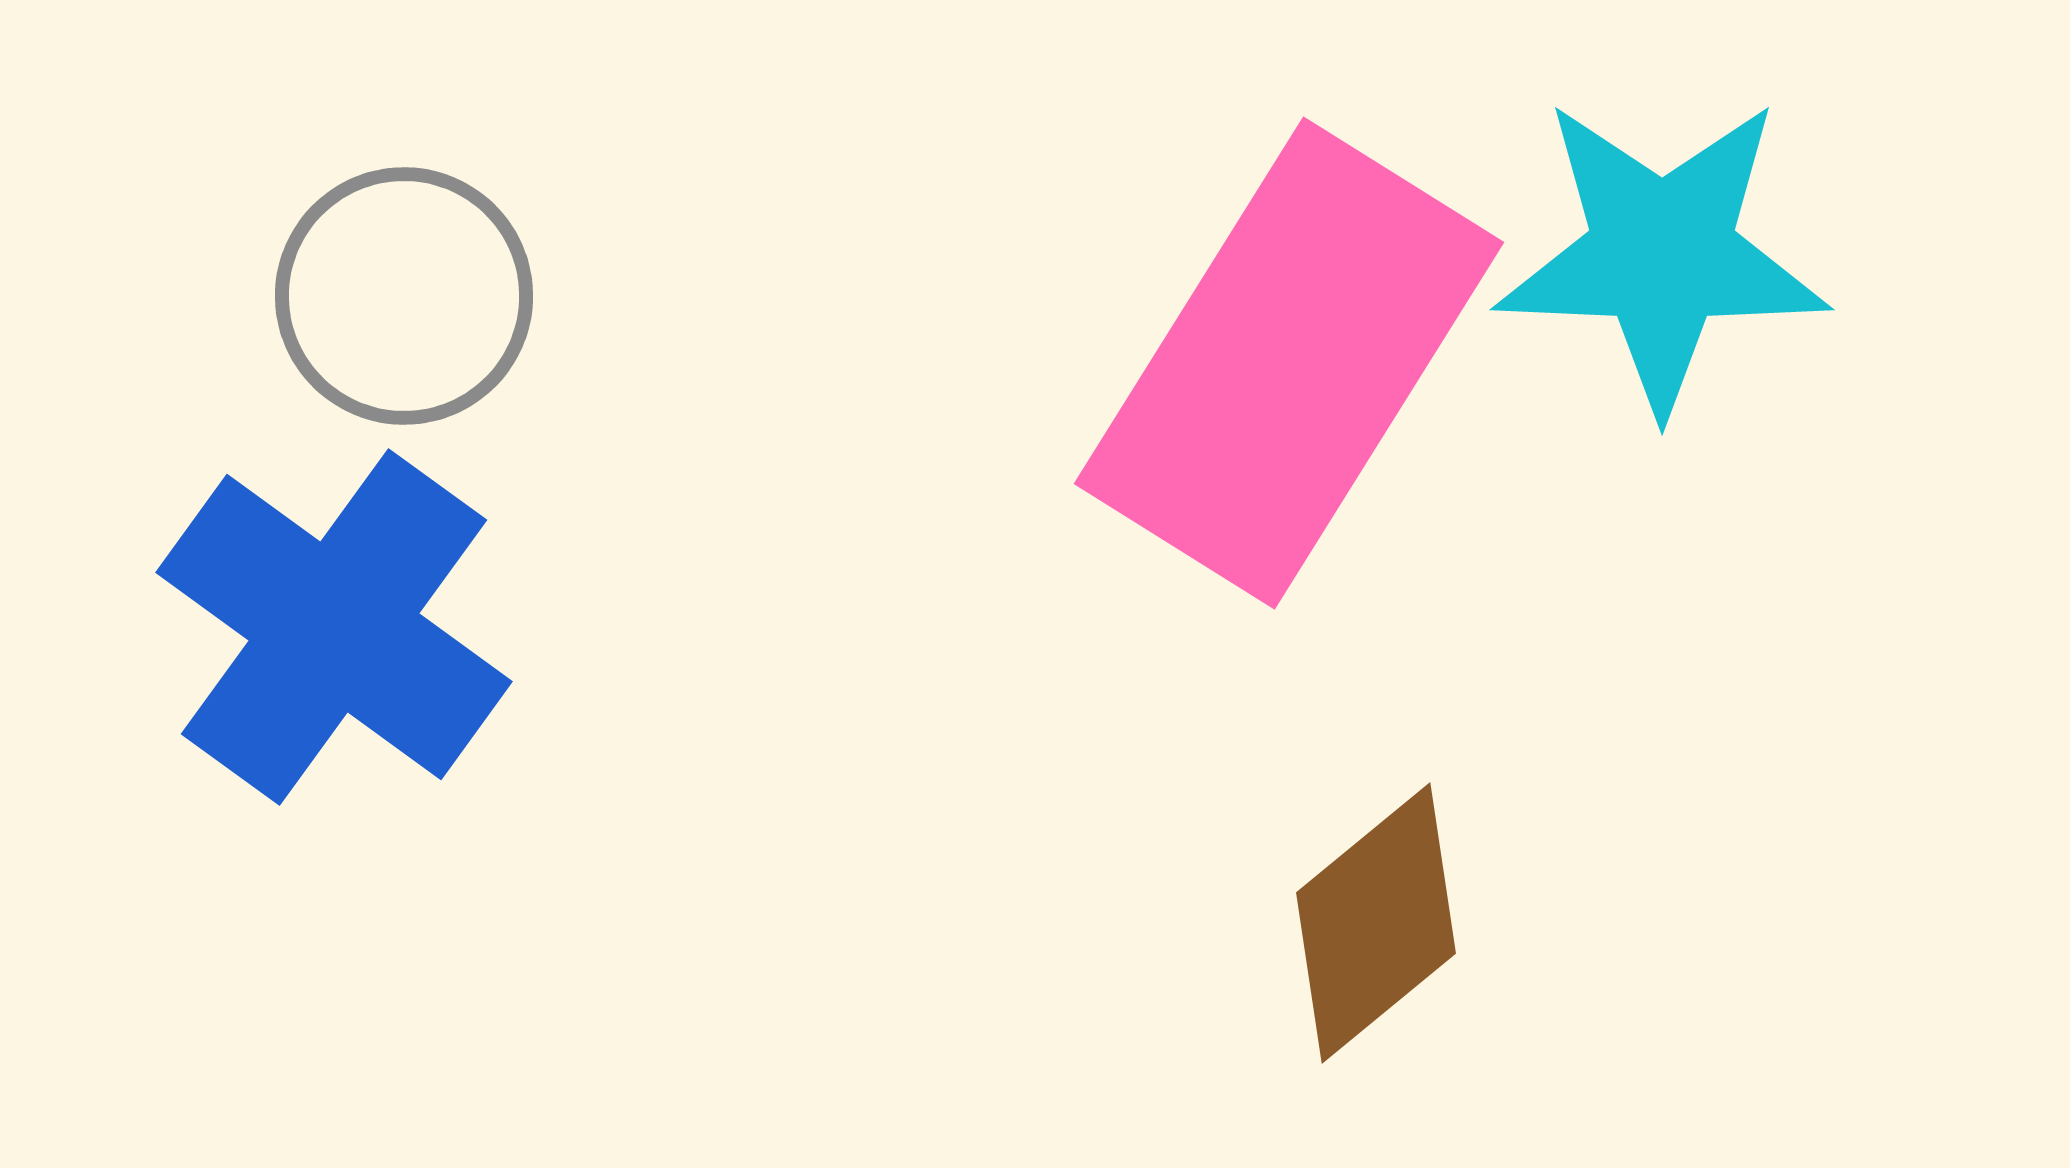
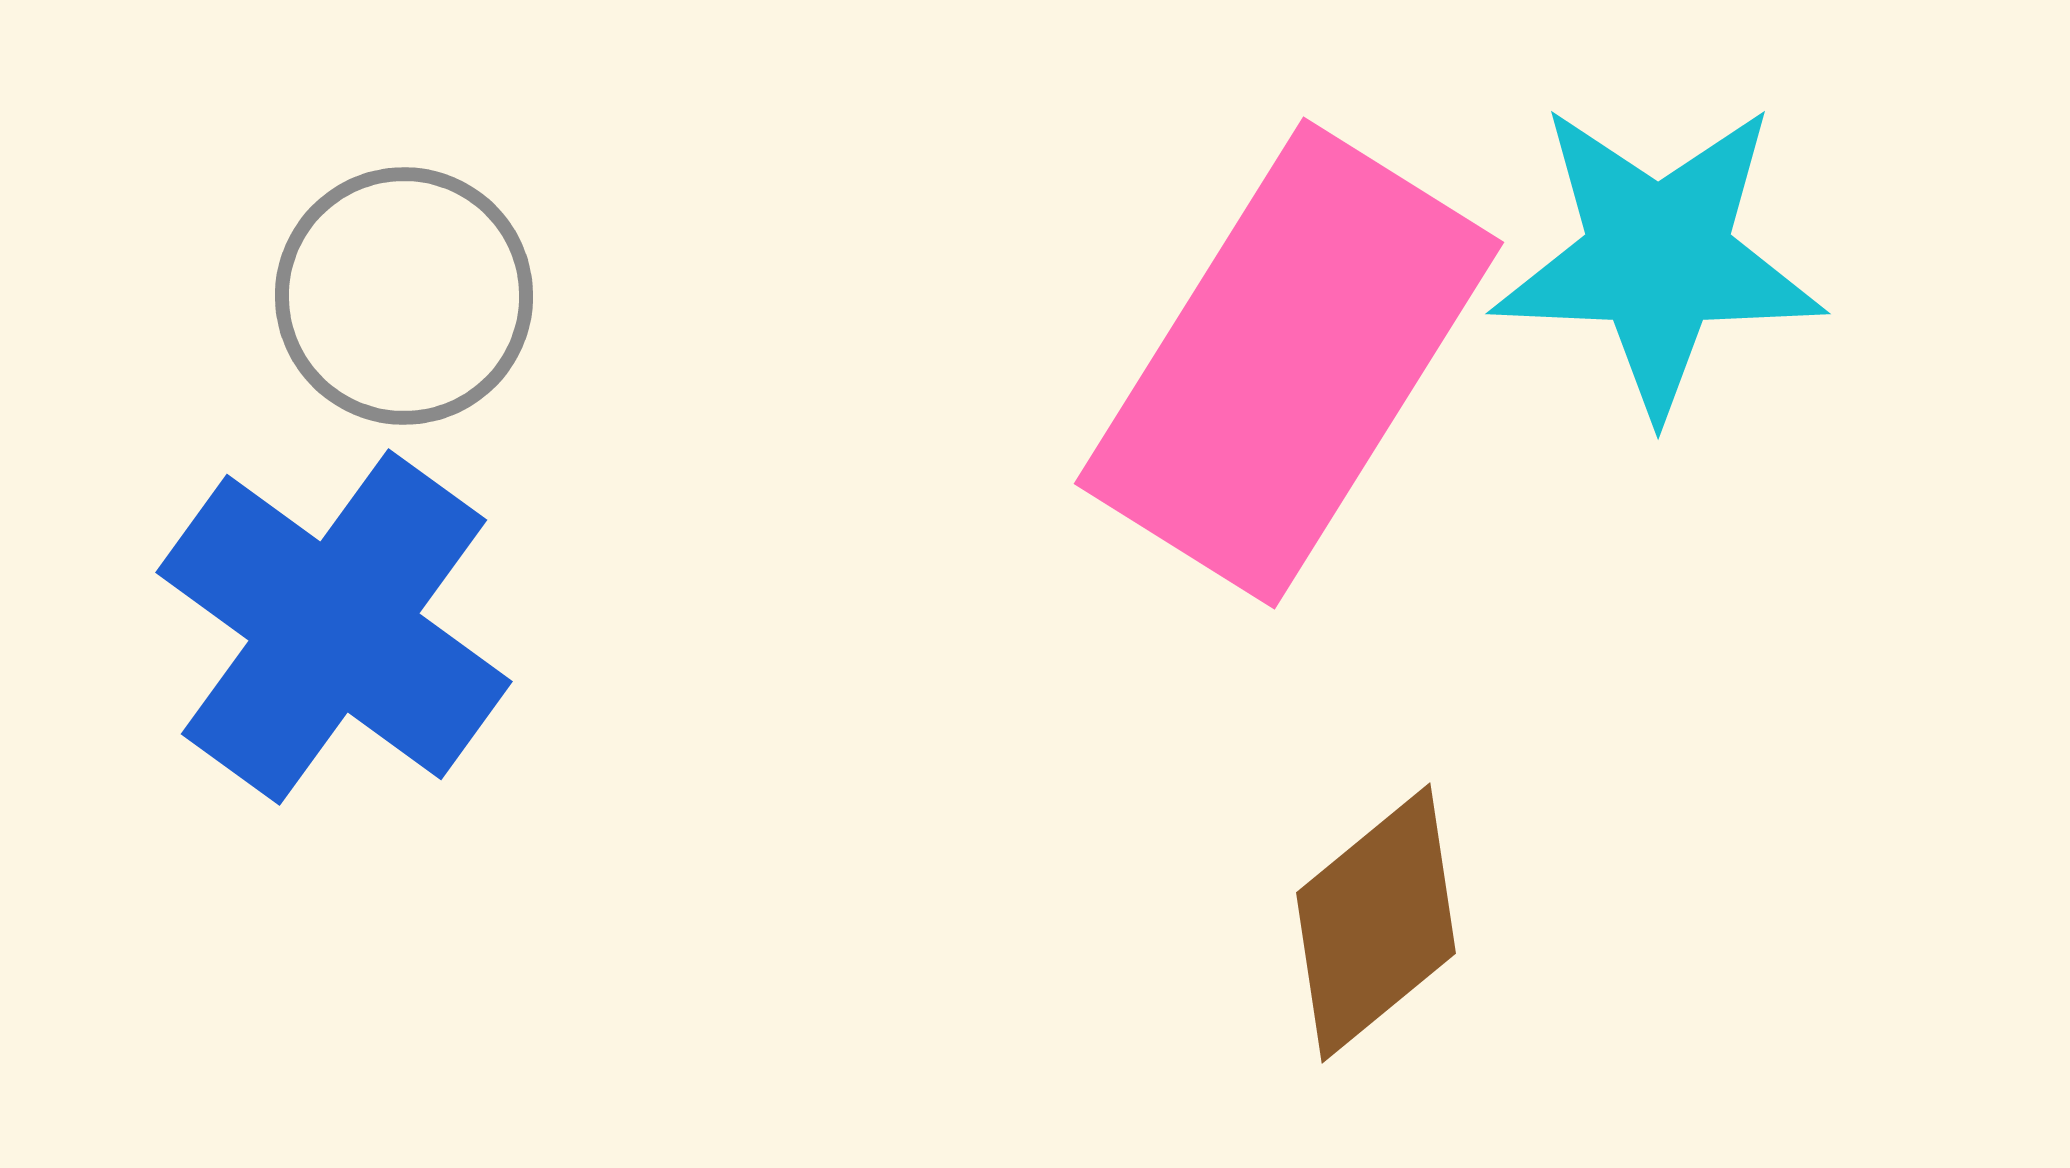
cyan star: moved 4 px left, 4 px down
